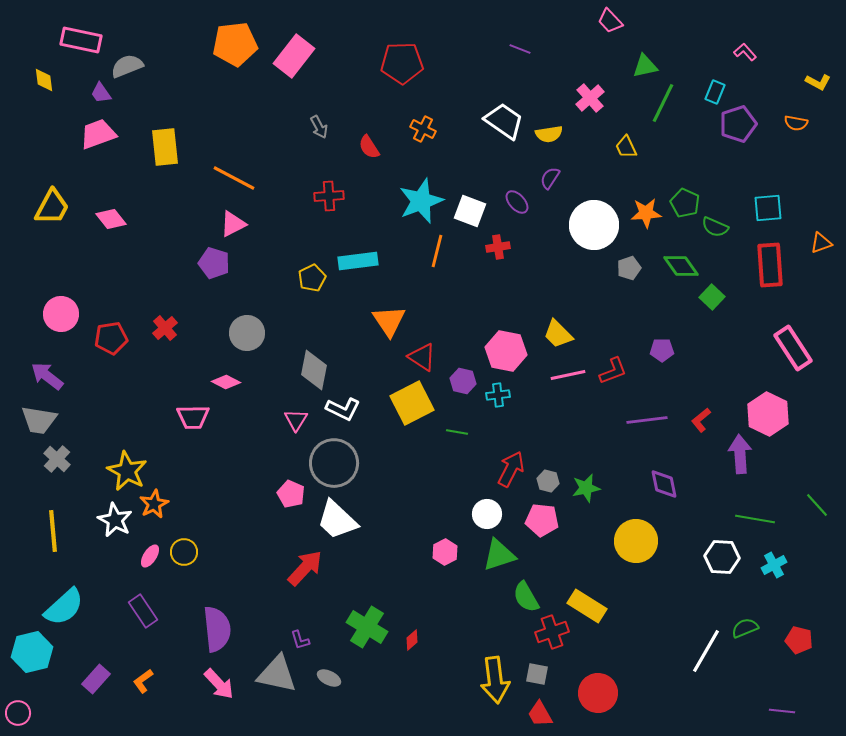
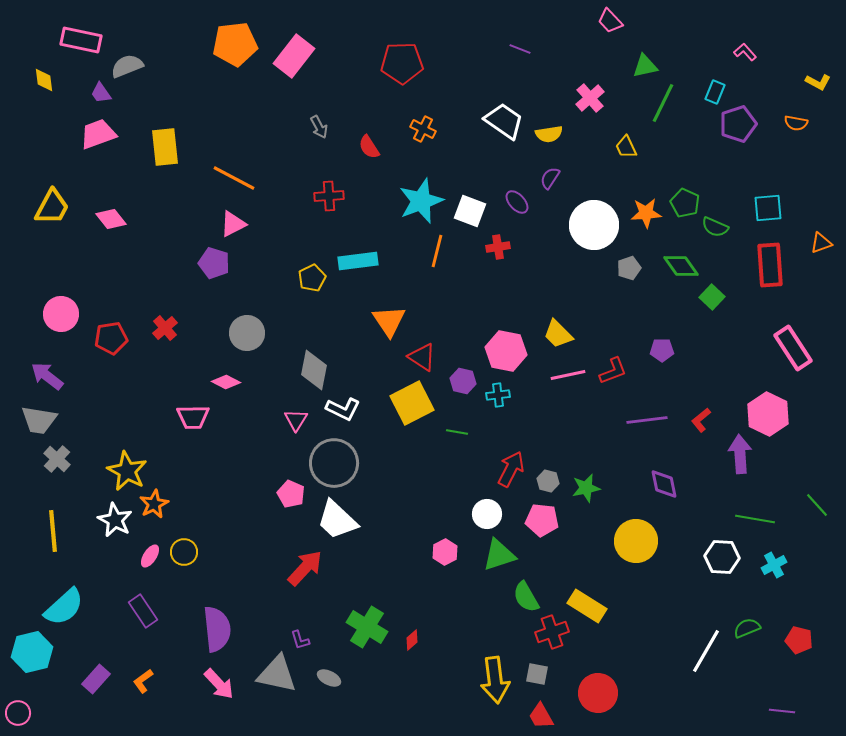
green semicircle at (745, 628): moved 2 px right
red trapezoid at (540, 714): moved 1 px right, 2 px down
